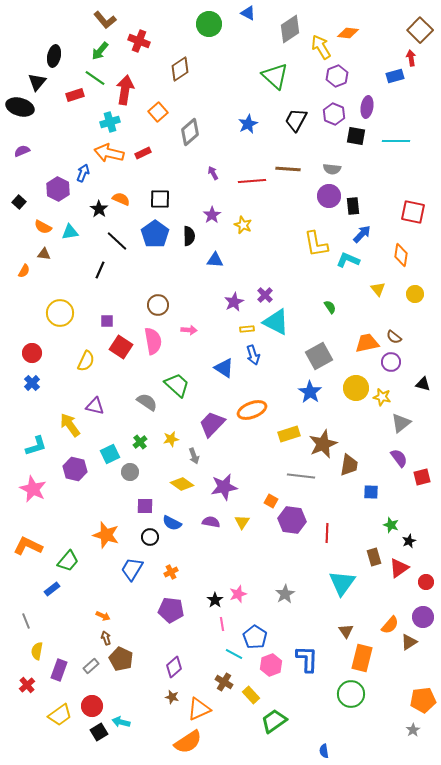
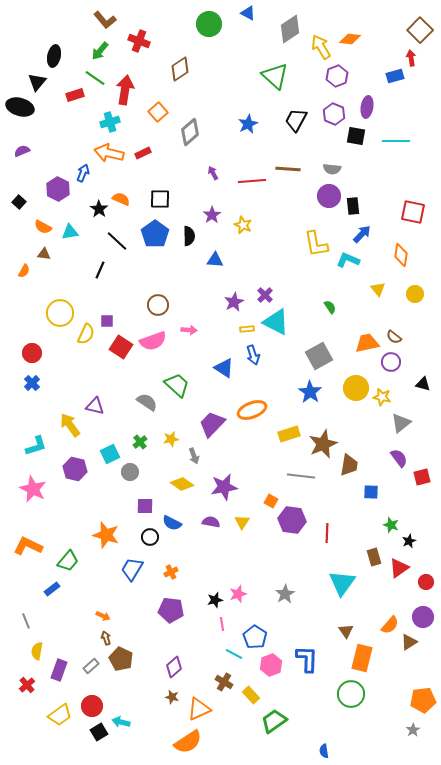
orange diamond at (348, 33): moved 2 px right, 6 px down
pink semicircle at (153, 341): rotated 80 degrees clockwise
yellow semicircle at (86, 361): moved 27 px up
black star at (215, 600): rotated 21 degrees clockwise
